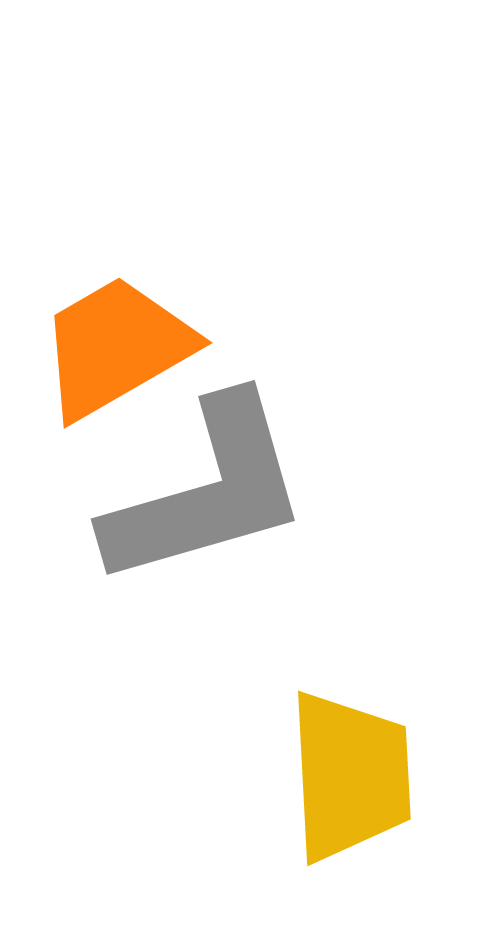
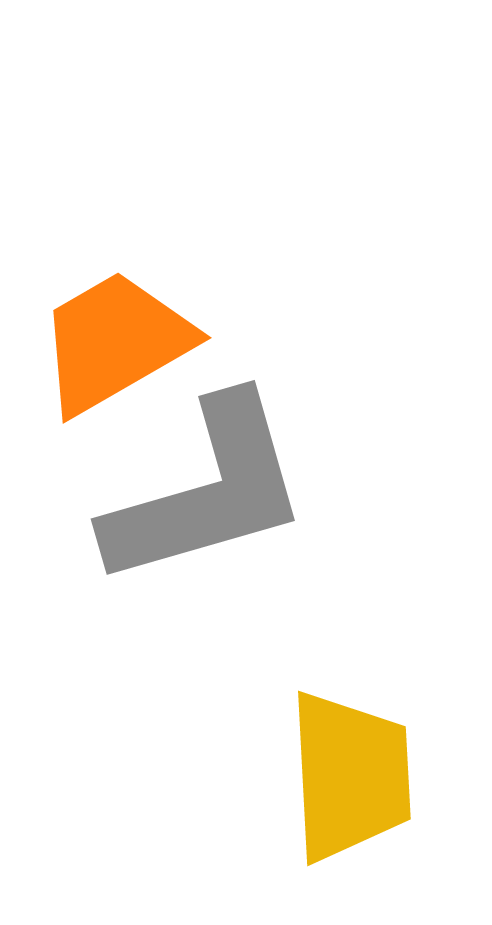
orange trapezoid: moved 1 px left, 5 px up
